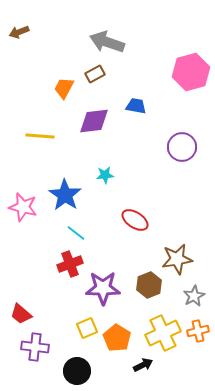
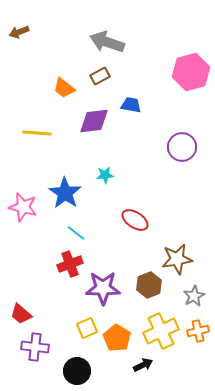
brown rectangle: moved 5 px right, 2 px down
orange trapezoid: rotated 80 degrees counterclockwise
blue trapezoid: moved 5 px left, 1 px up
yellow line: moved 3 px left, 3 px up
blue star: moved 2 px up
yellow cross: moved 2 px left, 2 px up
